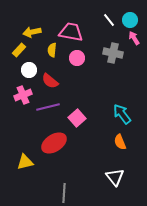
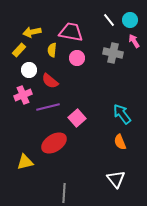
pink arrow: moved 3 px down
white triangle: moved 1 px right, 2 px down
